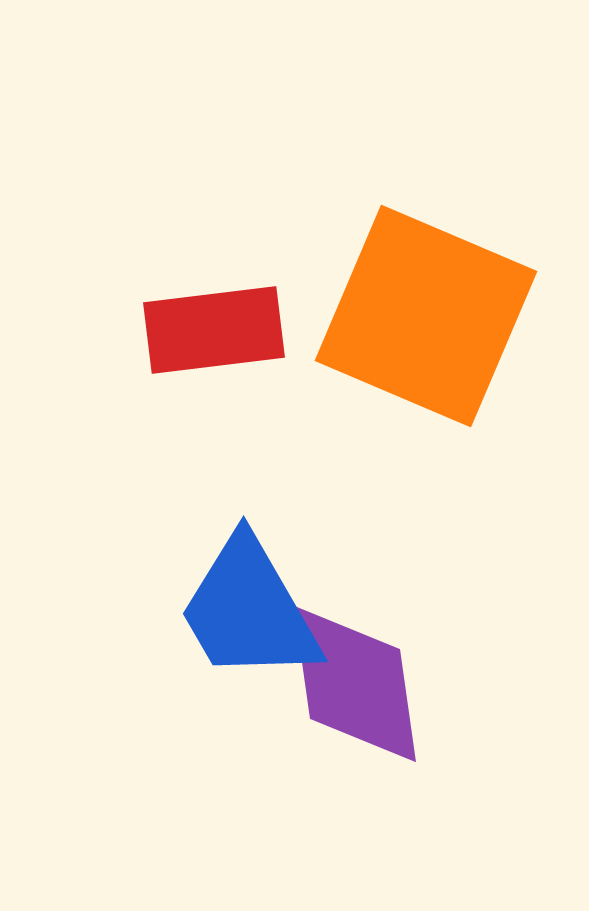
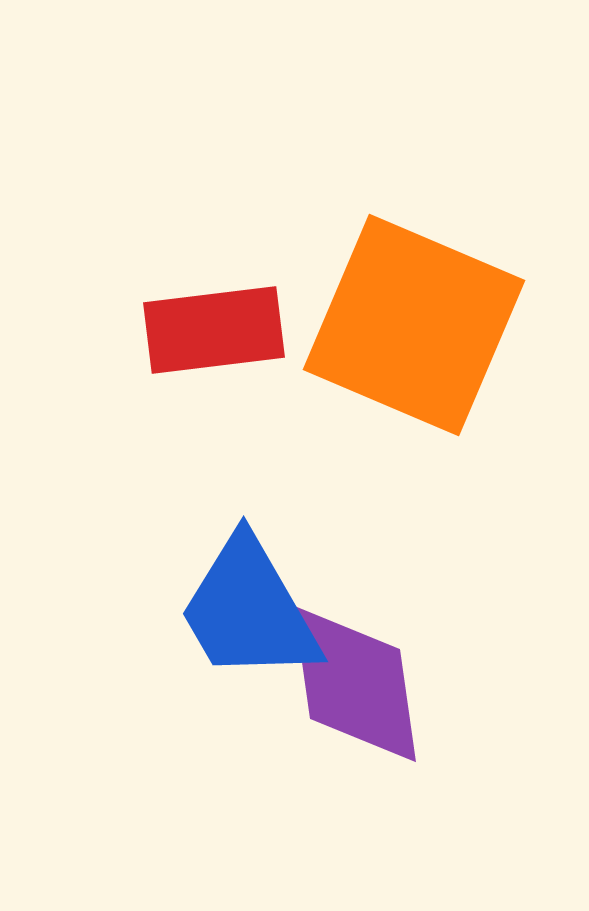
orange square: moved 12 px left, 9 px down
